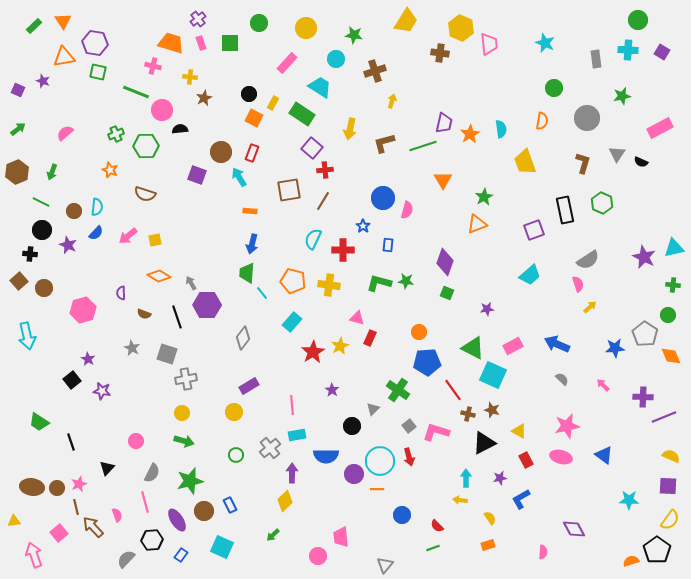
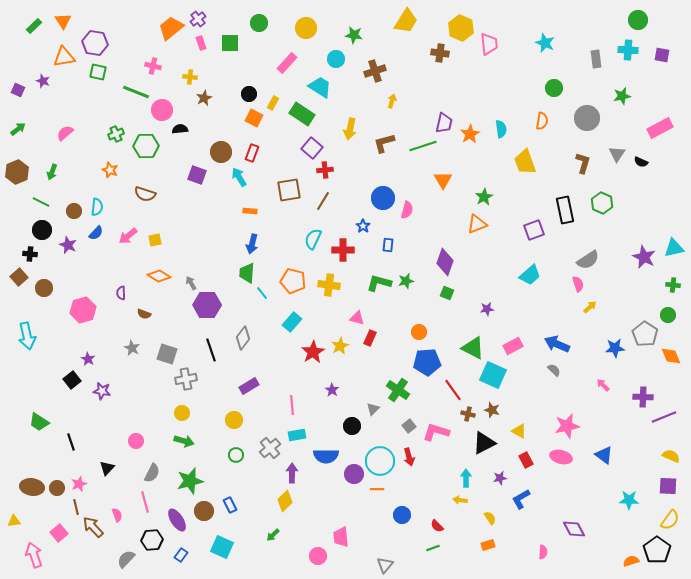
orange trapezoid at (171, 43): moved 15 px up; rotated 56 degrees counterclockwise
purple square at (662, 52): moved 3 px down; rotated 21 degrees counterclockwise
brown square at (19, 281): moved 4 px up
green star at (406, 281): rotated 21 degrees counterclockwise
black line at (177, 317): moved 34 px right, 33 px down
gray semicircle at (562, 379): moved 8 px left, 9 px up
yellow circle at (234, 412): moved 8 px down
